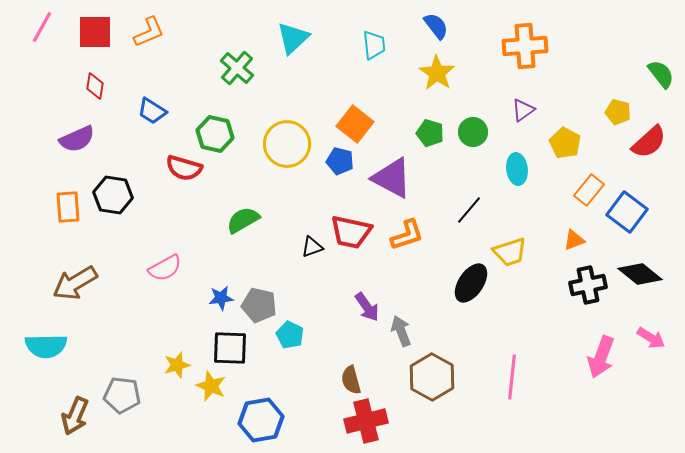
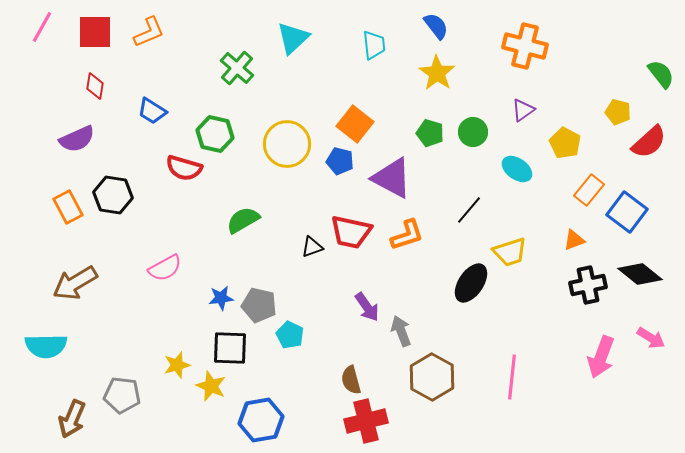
orange cross at (525, 46): rotated 18 degrees clockwise
cyan ellipse at (517, 169): rotated 48 degrees counterclockwise
orange rectangle at (68, 207): rotated 24 degrees counterclockwise
brown arrow at (75, 416): moved 3 px left, 3 px down
